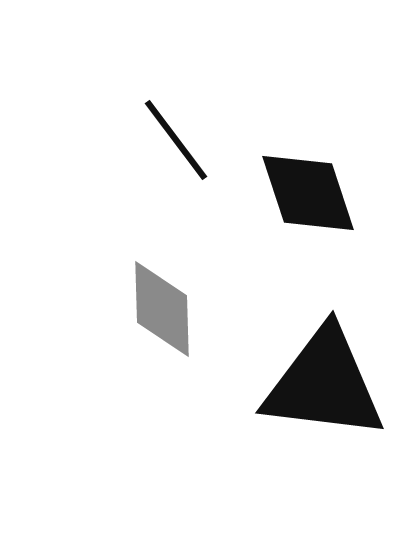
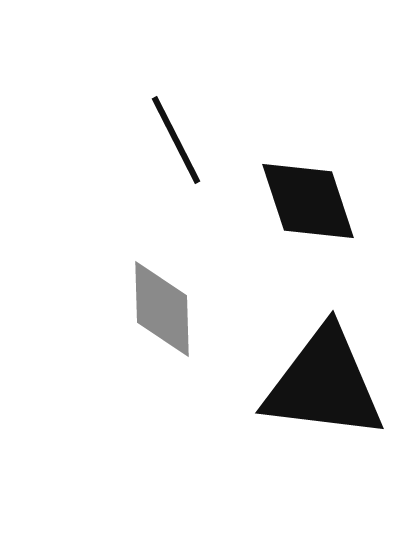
black line: rotated 10 degrees clockwise
black diamond: moved 8 px down
